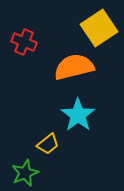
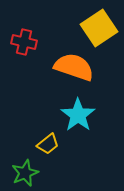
red cross: rotated 10 degrees counterclockwise
orange semicircle: rotated 33 degrees clockwise
